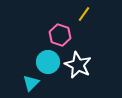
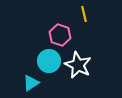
yellow line: rotated 49 degrees counterclockwise
cyan circle: moved 1 px right, 1 px up
cyan triangle: rotated 12 degrees clockwise
